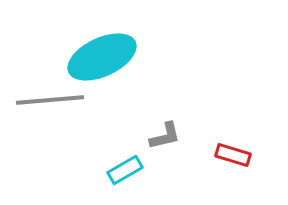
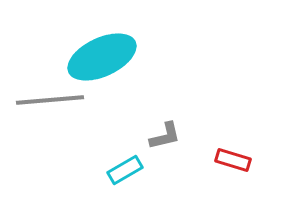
red rectangle: moved 5 px down
